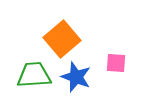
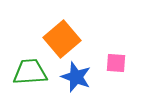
green trapezoid: moved 4 px left, 3 px up
